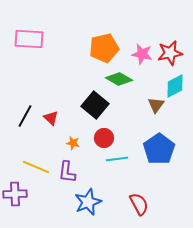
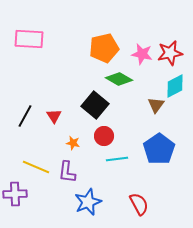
red triangle: moved 3 px right, 2 px up; rotated 14 degrees clockwise
red circle: moved 2 px up
